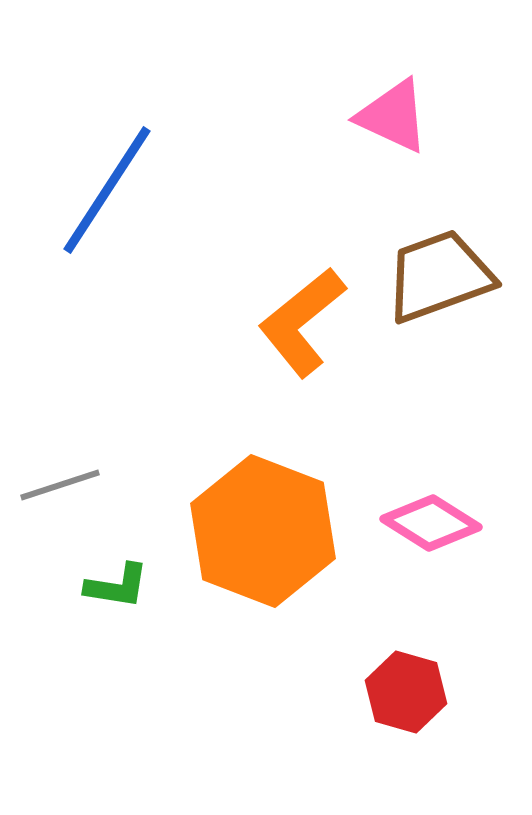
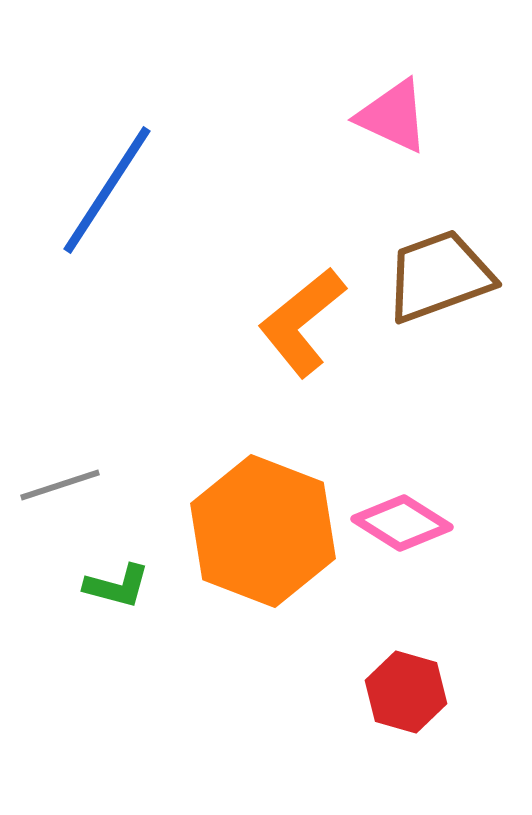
pink diamond: moved 29 px left
green L-shape: rotated 6 degrees clockwise
